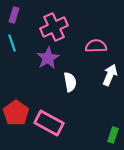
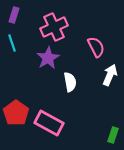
pink semicircle: moved 1 px down; rotated 65 degrees clockwise
